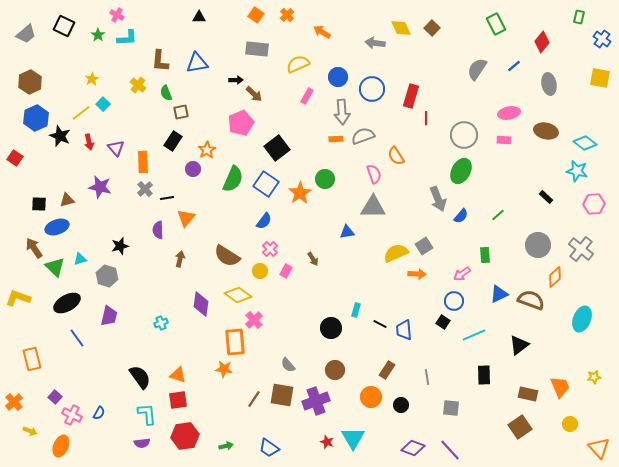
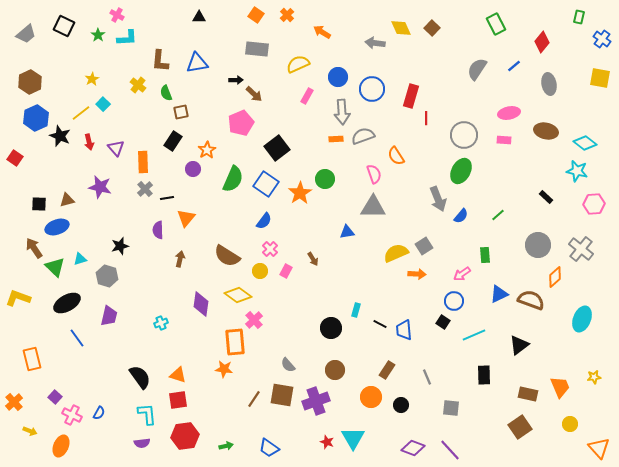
gray line at (427, 377): rotated 14 degrees counterclockwise
